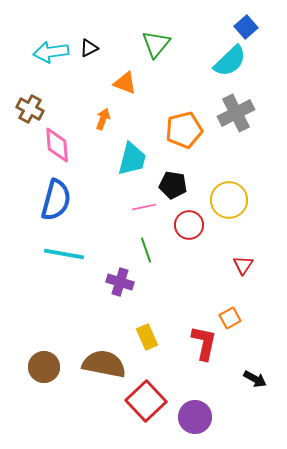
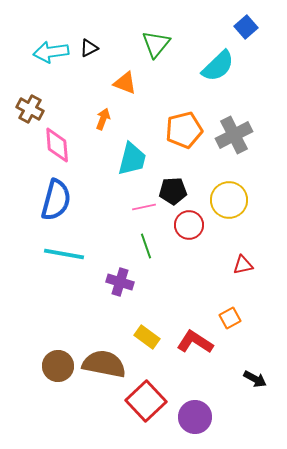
cyan semicircle: moved 12 px left, 5 px down
gray cross: moved 2 px left, 22 px down
black pentagon: moved 6 px down; rotated 12 degrees counterclockwise
green line: moved 4 px up
red triangle: rotated 45 degrees clockwise
yellow rectangle: rotated 30 degrees counterclockwise
red L-shape: moved 9 px left, 1 px up; rotated 69 degrees counterclockwise
brown circle: moved 14 px right, 1 px up
